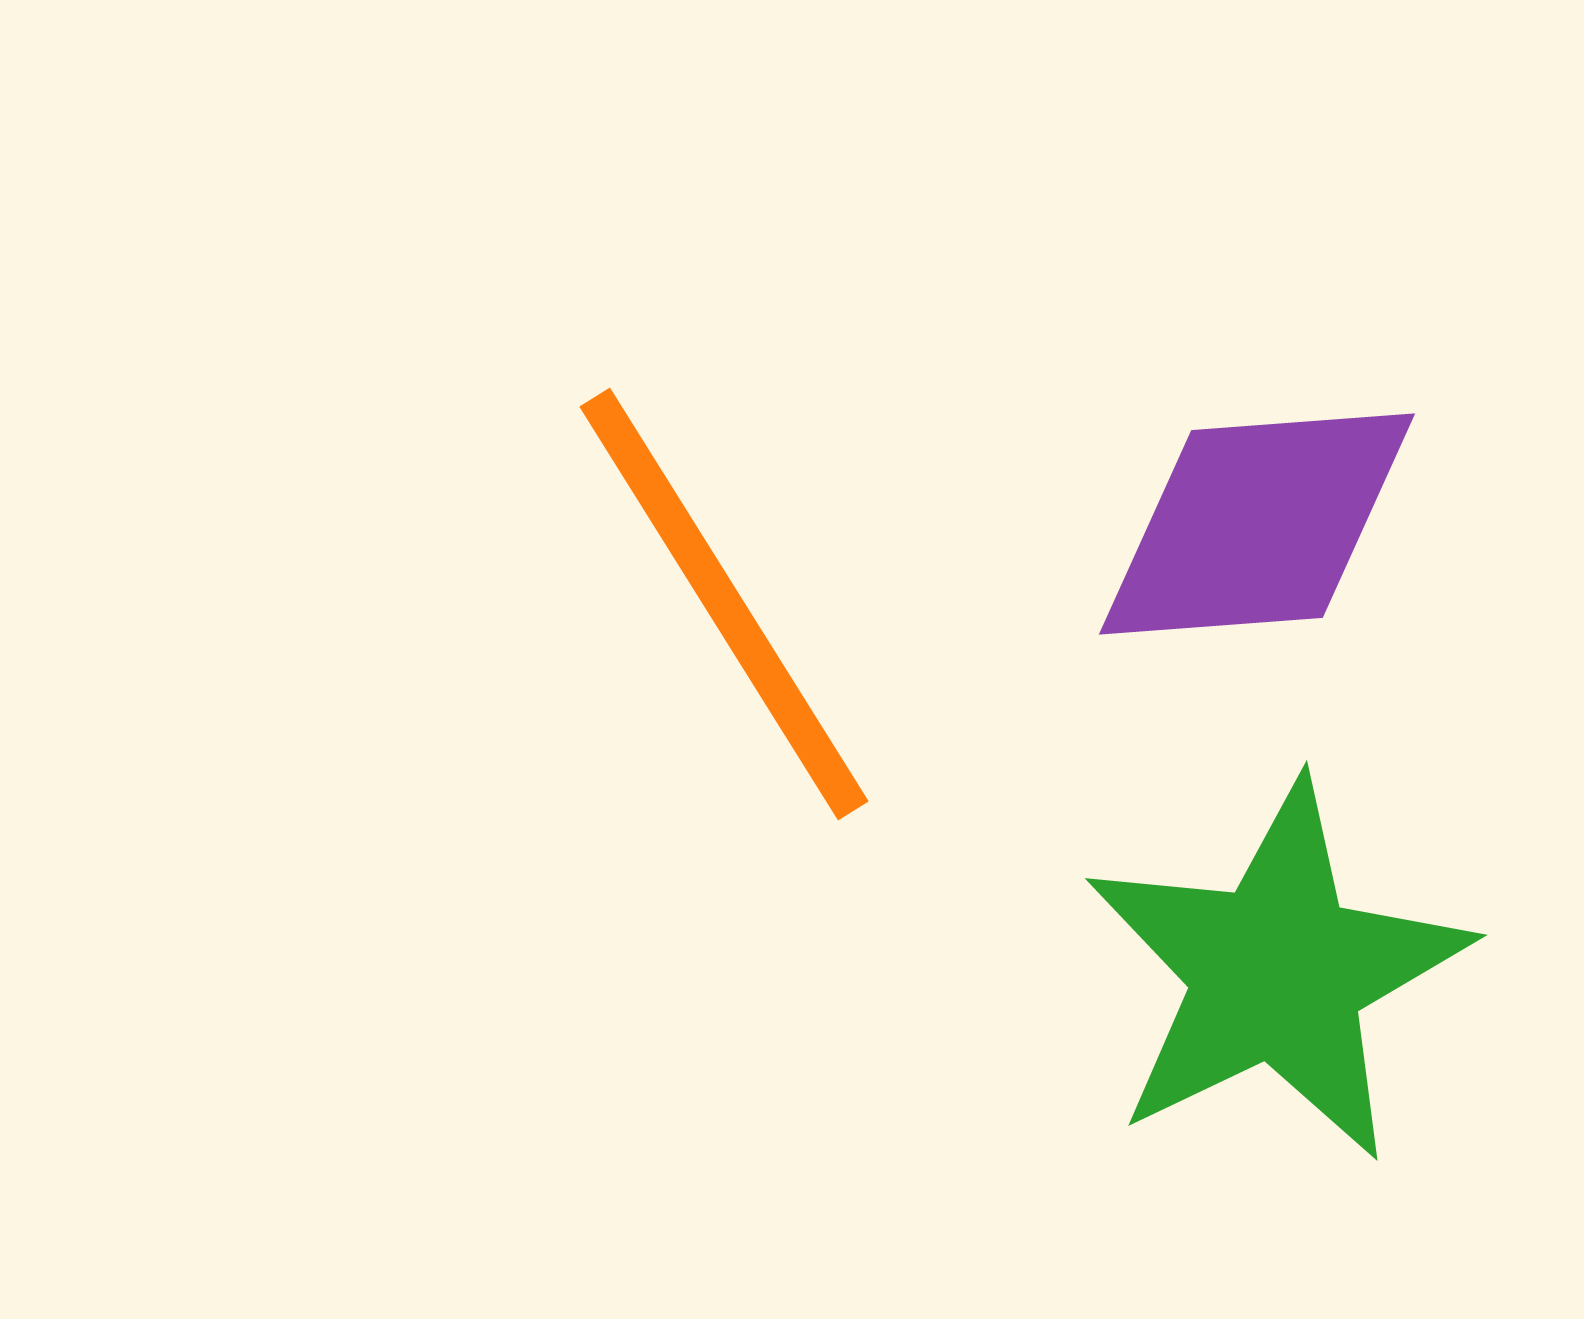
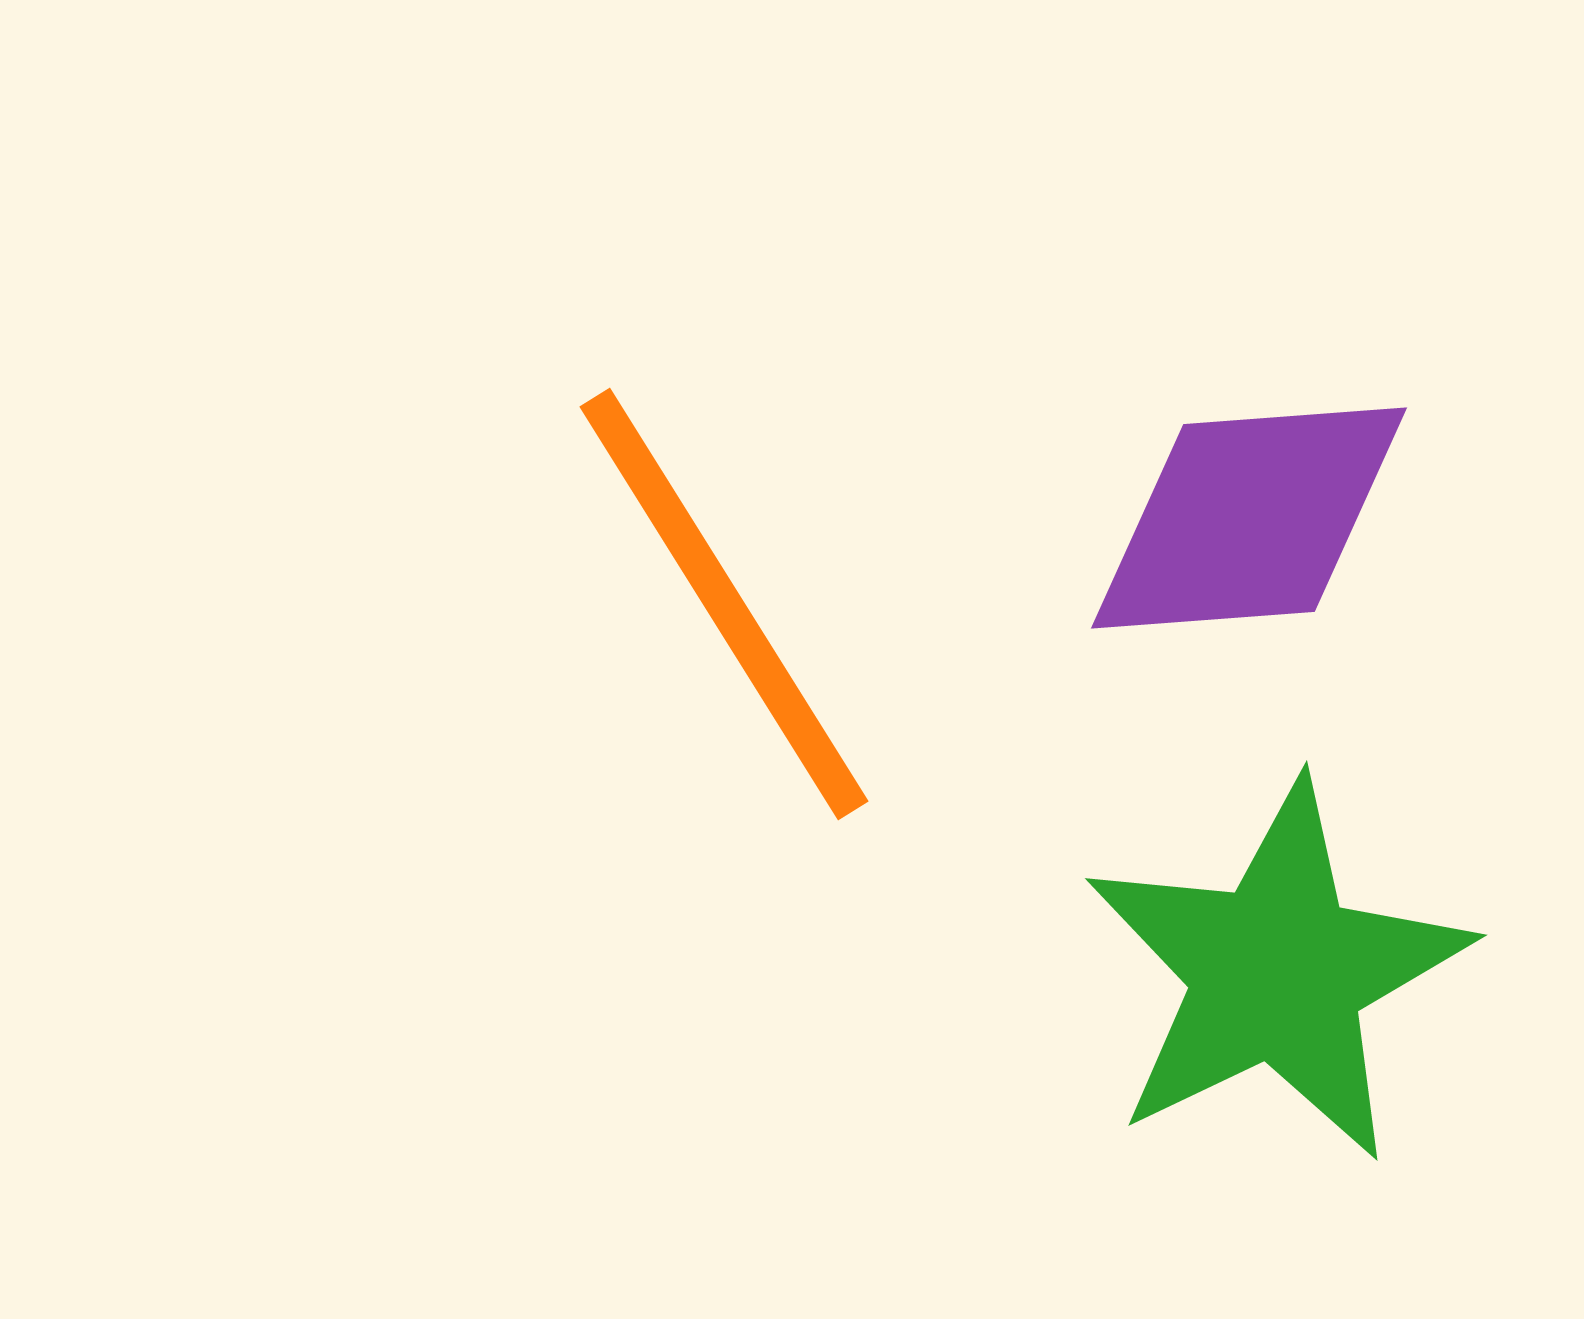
purple diamond: moved 8 px left, 6 px up
